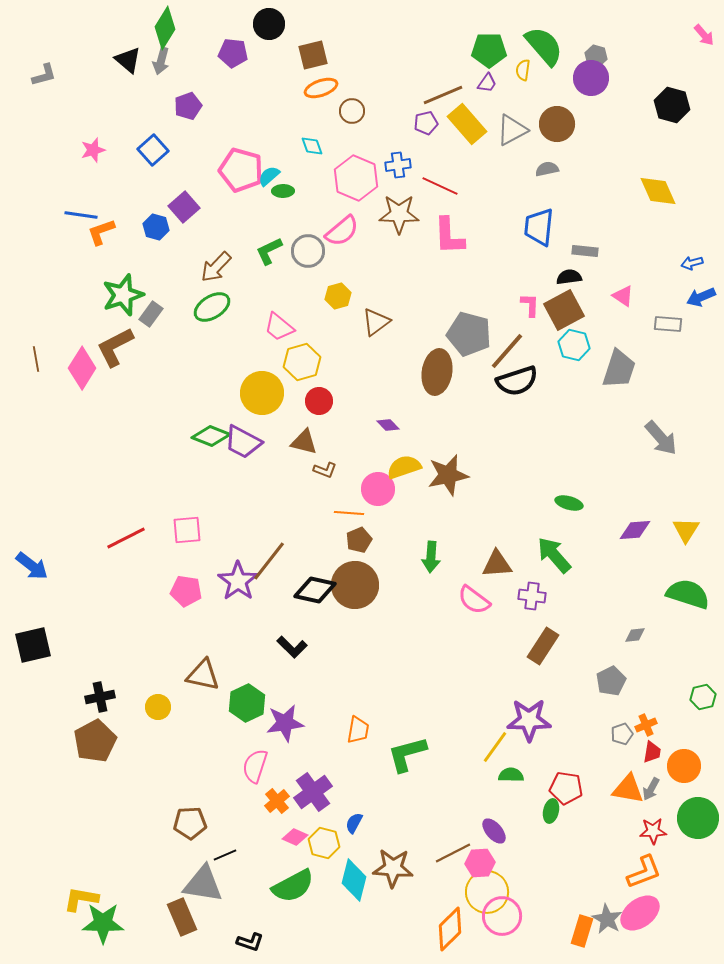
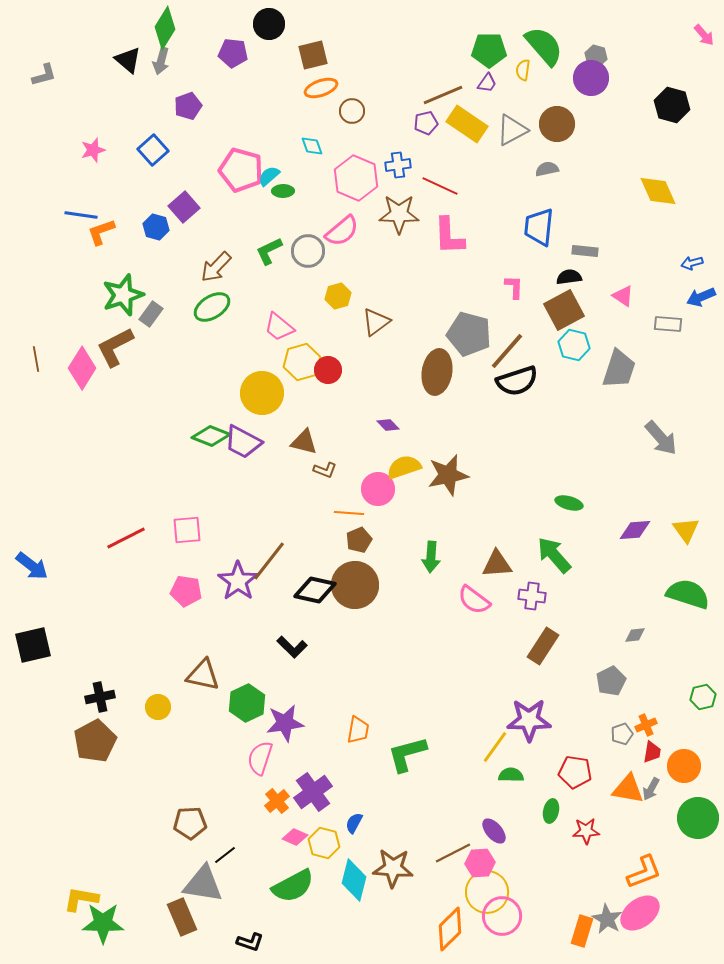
yellow rectangle at (467, 124): rotated 15 degrees counterclockwise
pink L-shape at (530, 305): moved 16 px left, 18 px up
red circle at (319, 401): moved 9 px right, 31 px up
yellow triangle at (686, 530): rotated 8 degrees counterclockwise
pink semicircle at (255, 766): moved 5 px right, 8 px up
red pentagon at (566, 788): moved 9 px right, 16 px up
red star at (653, 831): moved 67 px left
black line at (225, 855): rotated 15 degrees counterclockwise
